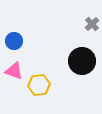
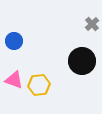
pink triangle: moved 9 px down
